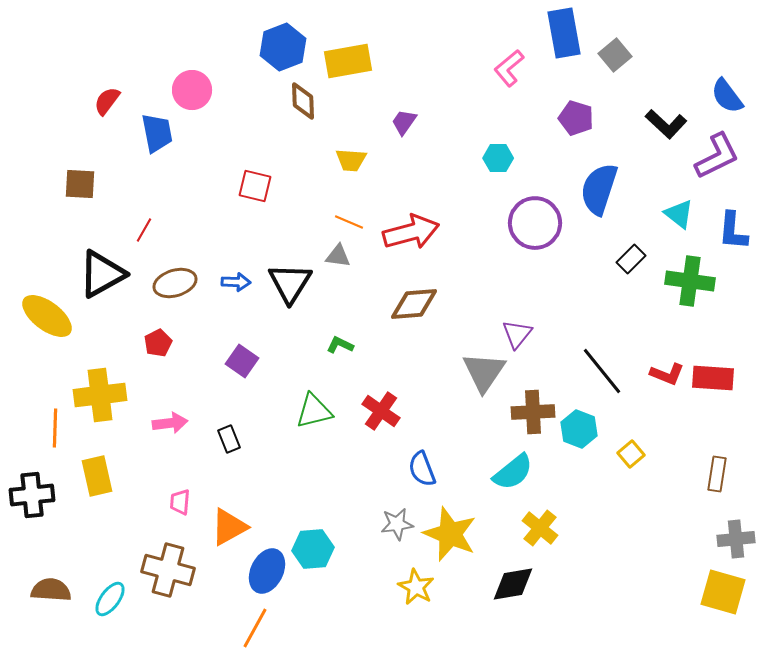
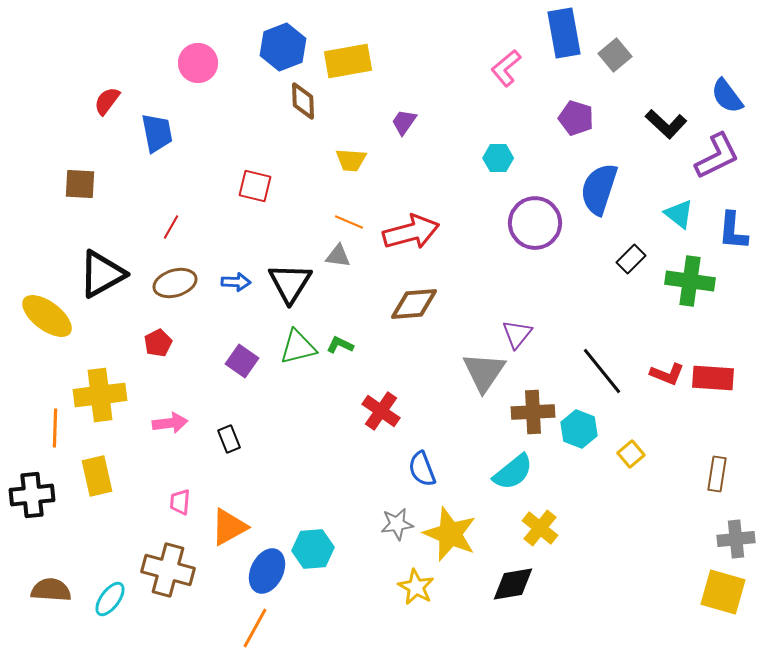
pink L-shape at (509, 68): moved 3 px left
pink circle at (192, 90): moved 6 px right, 27 px up
red line at (144, 230): moved 27 px right, 3 px up
green triangle at (314, 411): moved 16 px left, 64 px up
